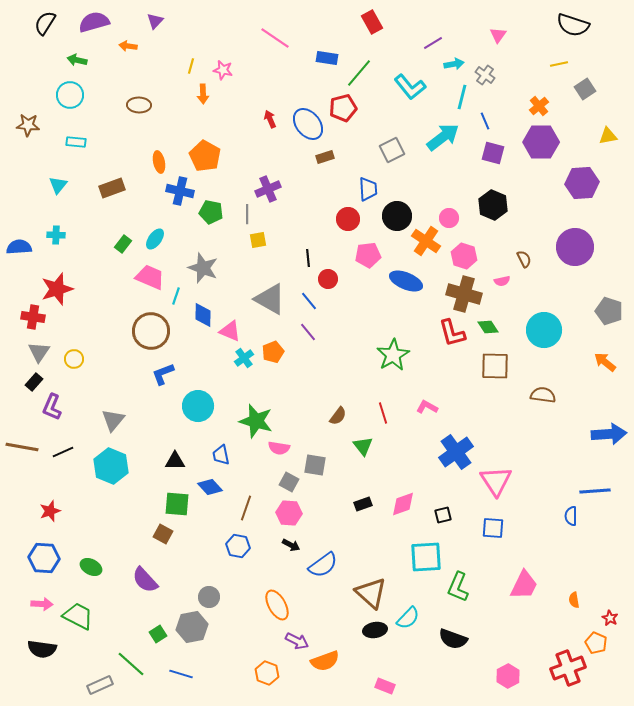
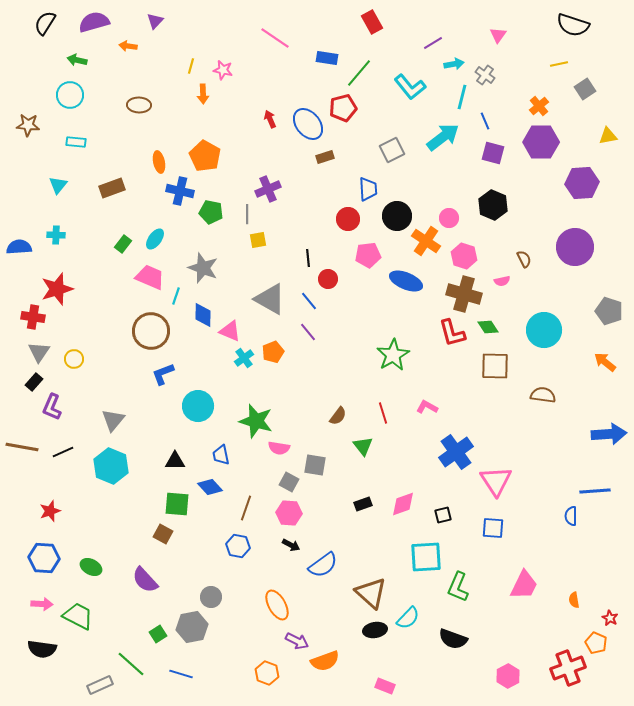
gray circle at (209, 597): moved 2 px right
